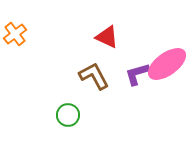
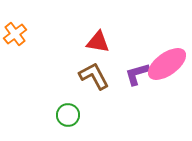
red triangle: moved 9 px left, 5 px down; rotated 15 degrees counterclockwise
